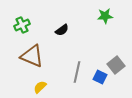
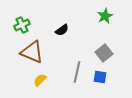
green star: rotated 21 degrees counterclockwise
brown triangle: moved 4 px up
gray square: moved 12 px left, 12 px up
blue square: rotated 16 degrees counterclockwise
yellow semicircle: moved 7 px up
